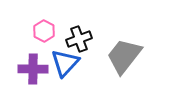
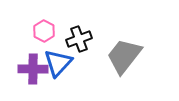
blue triangle: moved 7 px left
